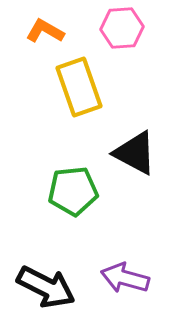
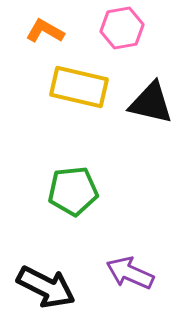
pink hexagon: rotated 6 degrees counterclockwise
yellow rectangle: rotated 58 degrees counterclockwise
black triangle: moved 16 px right, 50 px up; rotated 15 degrees counterclockwise
purple arrow: moved 5 px right, 5 px up; rotated 9 degrees clockwise
